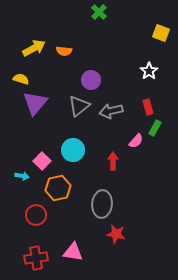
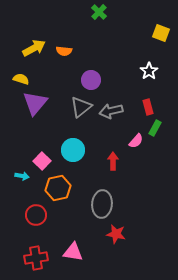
gray triangle: moved 2 px right, 1 px down
